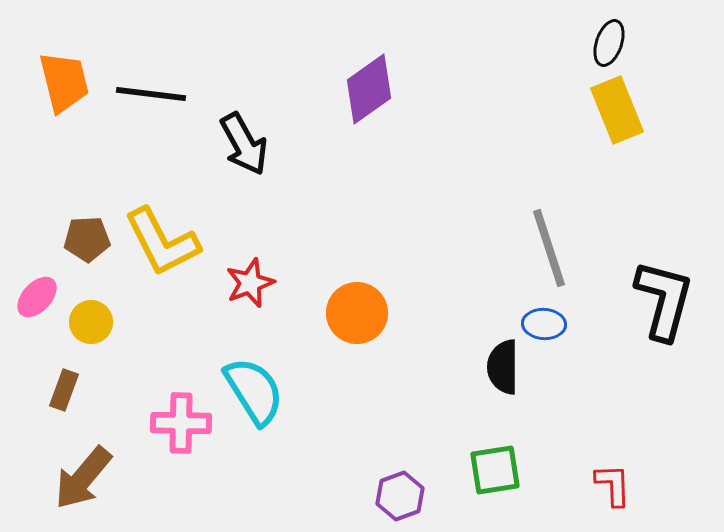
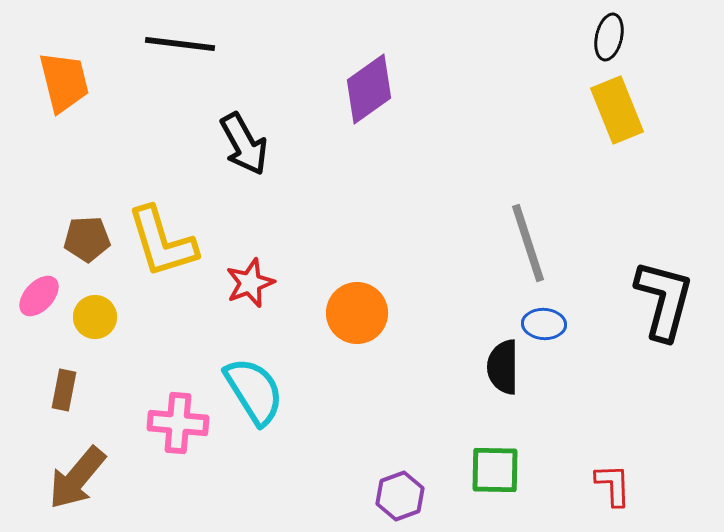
black ellipse: moved 6 px up; rotated 6 degrees counterclockwise
black line: moved 29 px right, 50 px up
yellow L-shape: rotated 10 degrees clockwise
gray line: moved 21 px left, 5 px up
pink ellipse: moved 2 px right, 1 px up
yellow circle: moved 4 px right, 5 px up
brown rectangle: rotated 9 degrees counterclockwise
pink cross: moved 3 px left; rotated 4 degrees clockwise
green square: rotated 10 degrees clockwise
brown arrow: moved 6 px left
